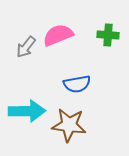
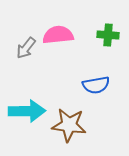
pink semicircle: rotated 16 degrees clockwise
gray arrow: moved 1 px down
blue semicircle: moved 19 px right, 1 px down
